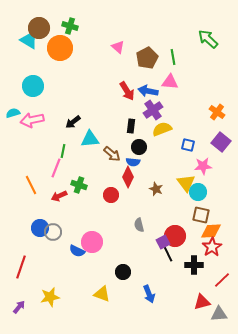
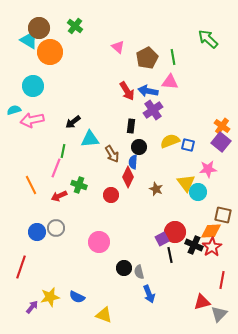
green cross at (70, 26): moved 5 px right; rotated 21 degrees clockwise
orange circle at (60, 48): moved 10 px left, 4 px down
orange cross at (217, 112): moved 5 px right, 14 px down
cyan semicircle at (13, 113): moved 1 px right, 3 px up
yellow semicircle at (162, 129): moved 8 px right, 12 px down
brown arrow at (112, 154): rotated 18 degrees clockwise
blue semicircle at (133, 162): rotated 88 degrees clockwise
pink star at (203, 166): moved 5 px right, 3 px down
brown square at (201, 215): moved 22 px right
gray semicircle at (139, 225): moved 47 px down
blue circle at (40, 228): moved 3 px left, 4 px down
gray circle at (53, 232): moved 3 px right, 4 px up
red circle at (175, 236): moved 4 px up
pink circle at (92, 242): moved 7 px right
purple square at (163, 242): moved 1 px left, 3 px up
blue semicircle at (77, 251): moved 46 px down
black line at (168, 254): moved 2 px right, 1 px down; rotated 14 degrees clockwise
black cross at (194, 265): moved 20 px up; rotated 24 degrees clockwise
black circle at (123, 272): moved 1 px right, 4 px up
red line at (222, 280): rotated 36 degrees counterclockwise
yellow triangle at (102, 294): moved 2 px right, 21 px down
purple arrow at (19, 307): moved 13 px right
gray triangle at (219, 314): rotated 42 degrees counterclockwise
